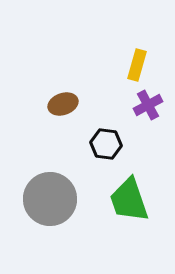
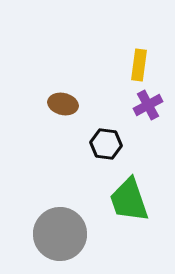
yellow rectangle: moved 2 px right; rotated 8 degrees counterclockwise
brown ellipse: rotated 32 degrees clockwise
gray circle: moved 10 px right, 35 px down
